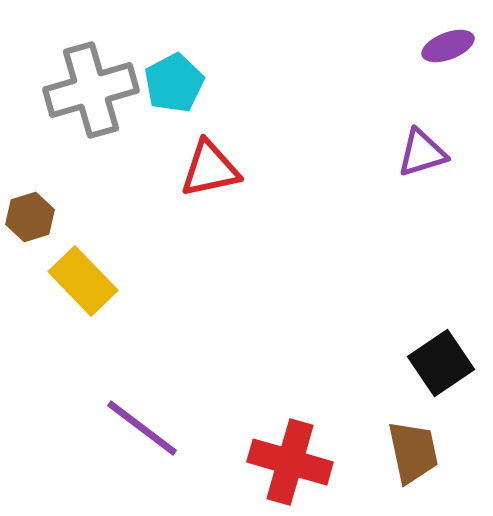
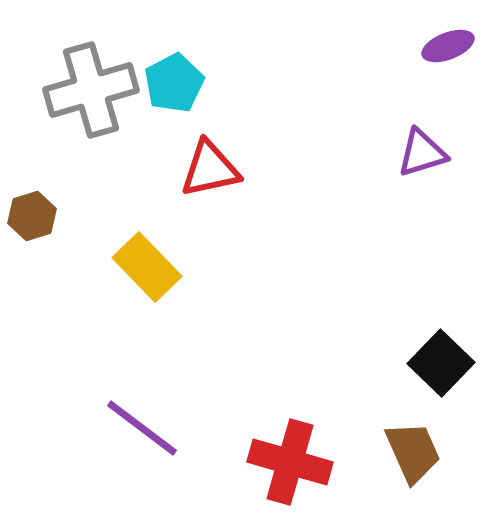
brown hexagon: moved 2 px right, 1 px up
yellow rectangle: moved 64 px right, 14 px up
black square: rotated 12 degrees counterclockwise
brown trapezoid: rotated 12 degrees counterclockwise
